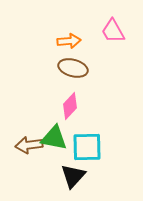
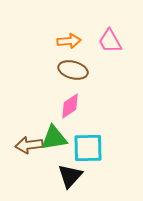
pink trapezoid: moved 3 px left, 10 px down
brown ellipse: moved 2 px down
pink diamond: rotated 12 degrees clockwise
green triangle: rotated 20 degrees counterclockwise
cyan square: moved 1 px right, 1 px down
black triangle: moved 3 px left
